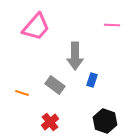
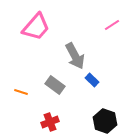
pink line: rotated 35 degrees counterclockwise
gray arrow: rotated 28 degrees counterclockwise
blue rectangle: rotated 64 degrees counterclockwise
orange line: moved 1 px left, 1 px up
red cross: rotated 18 degrees clockwise
